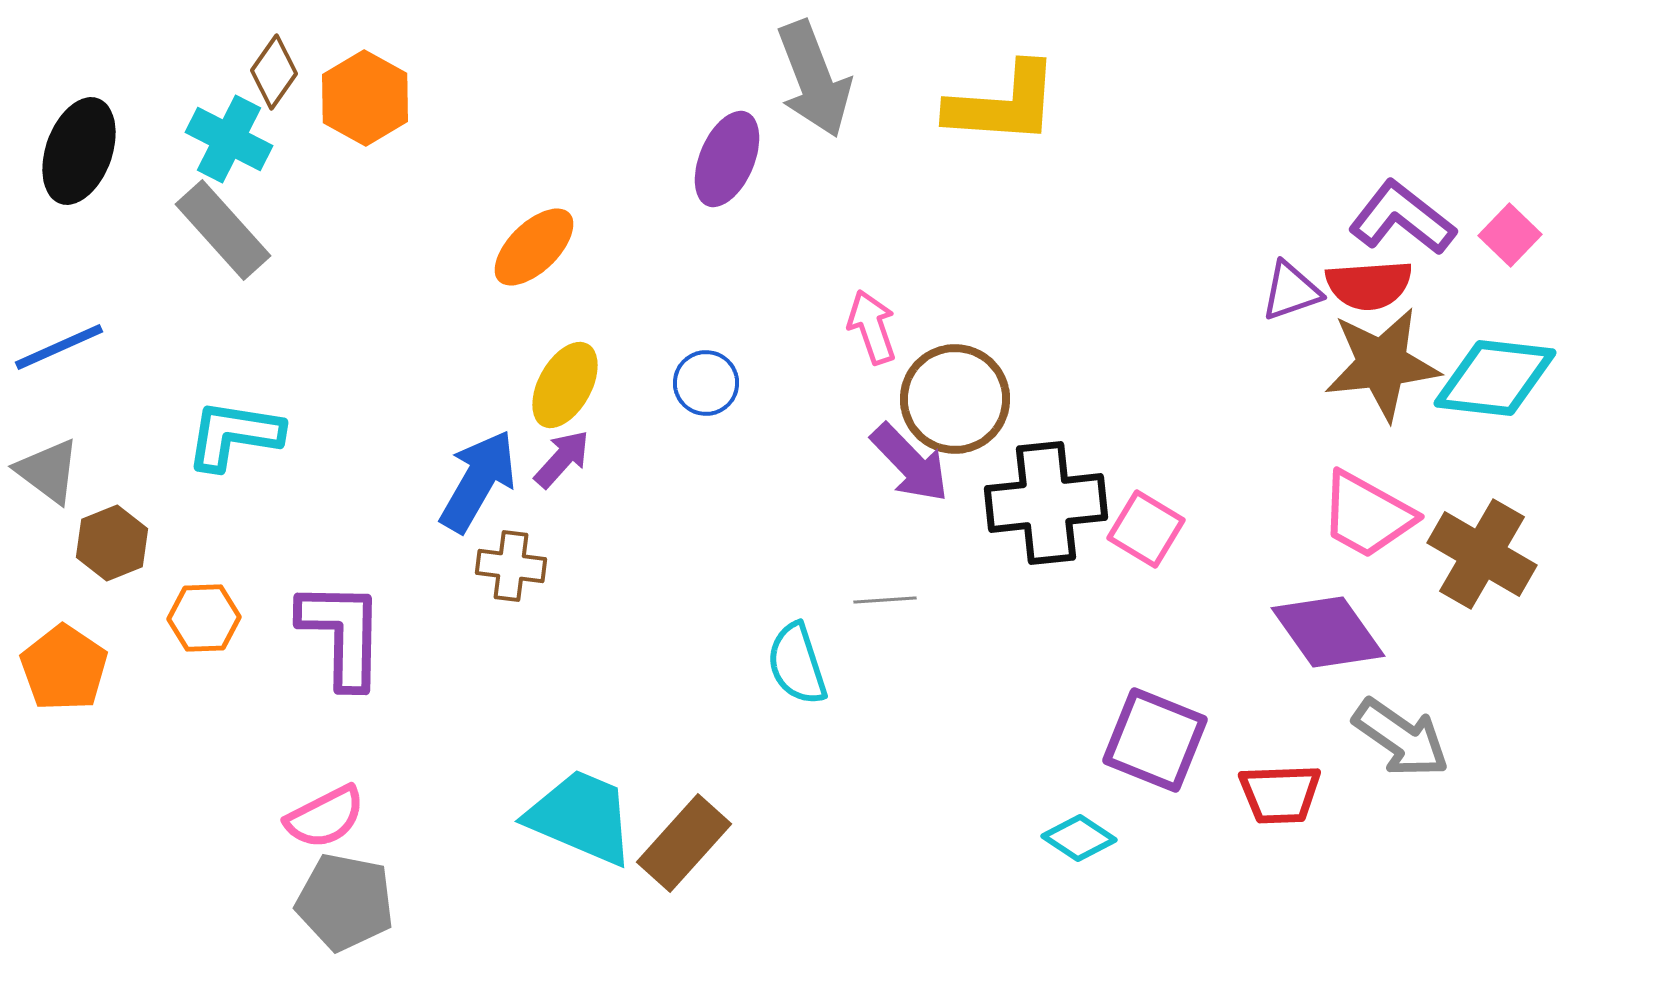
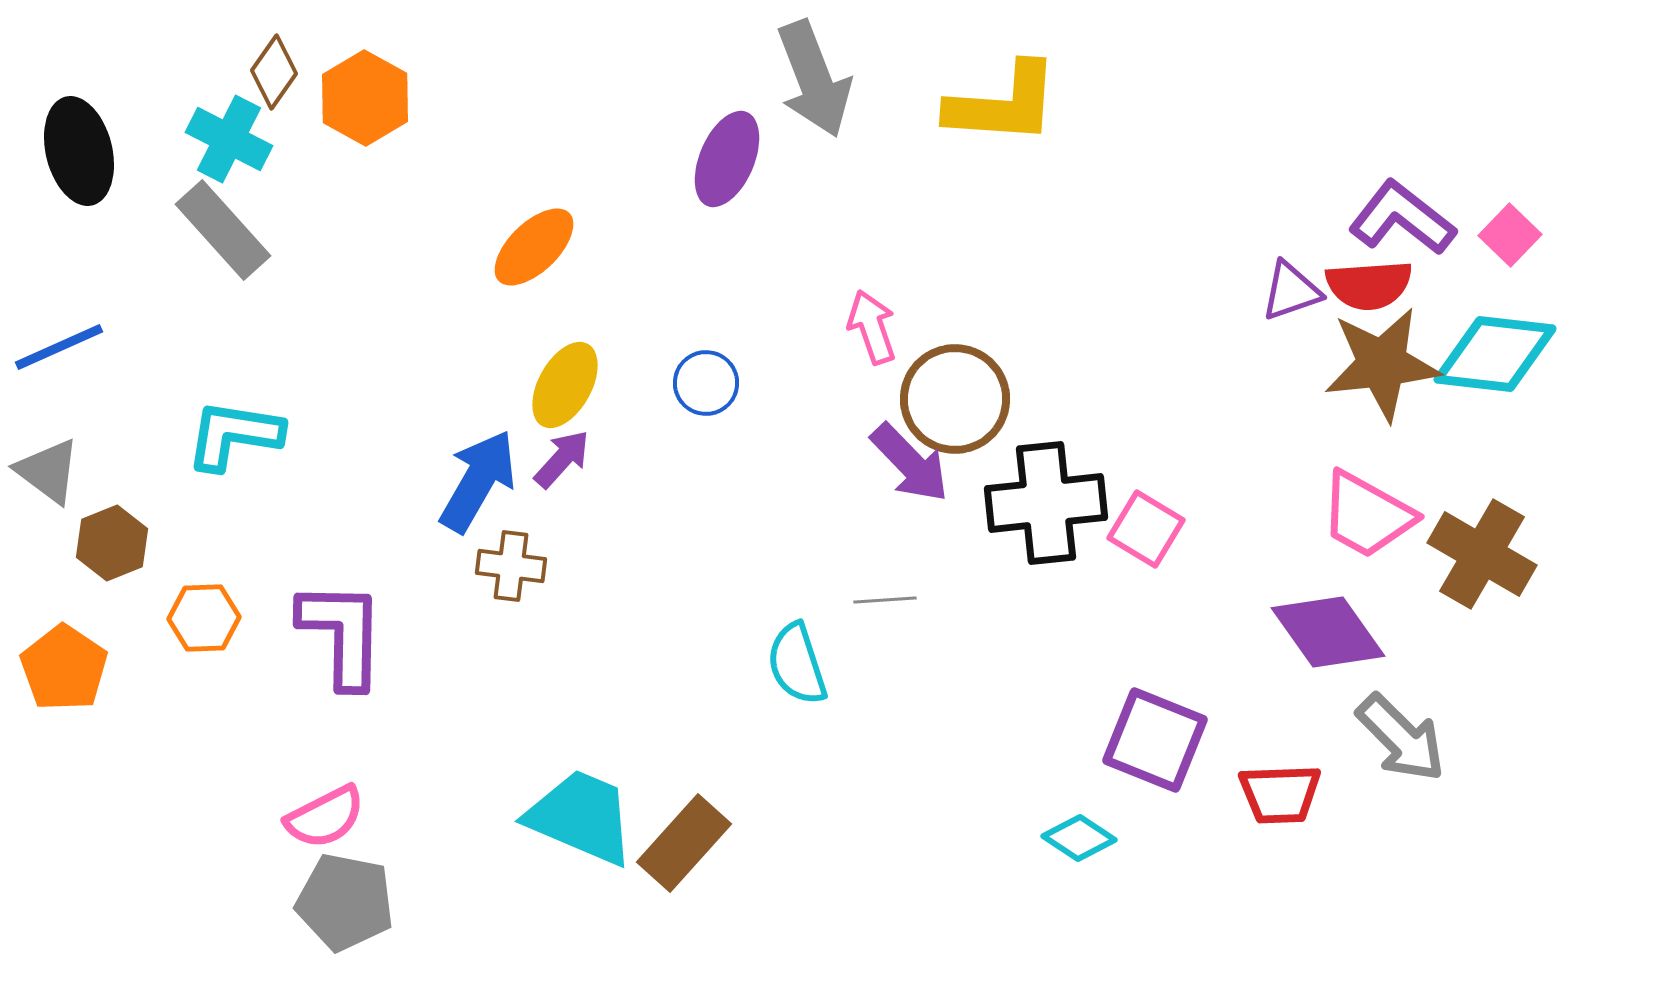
black ellipse at (79, 151): rotated 34 degrees counterclockwise
cyan diamond at (1495, 378): moved 24 px up
gray arrow at (1401, 738): rotated 10 degrees clockwise
